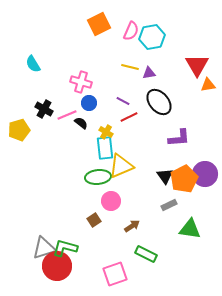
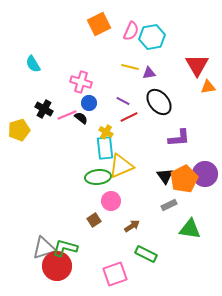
orange triangle: moved 2 px down
black semicircle: moved 5 px up
